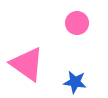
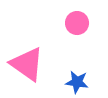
blue star: moved 2 px right
